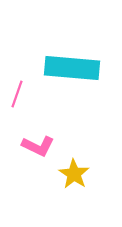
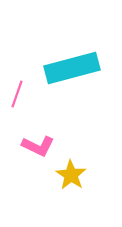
cyan rectangle: rotated 20 degrees counterclockwise
yellow star: moved 3 px left, 1 px down
